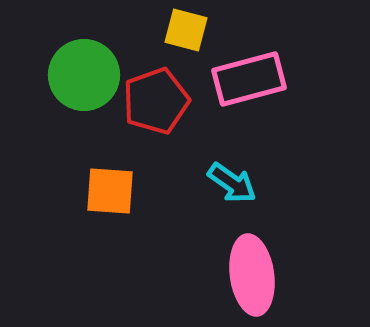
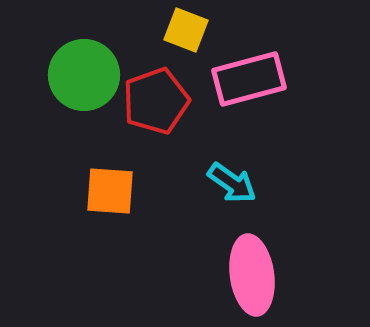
yellow square: rotated 6 degrees clockwise
